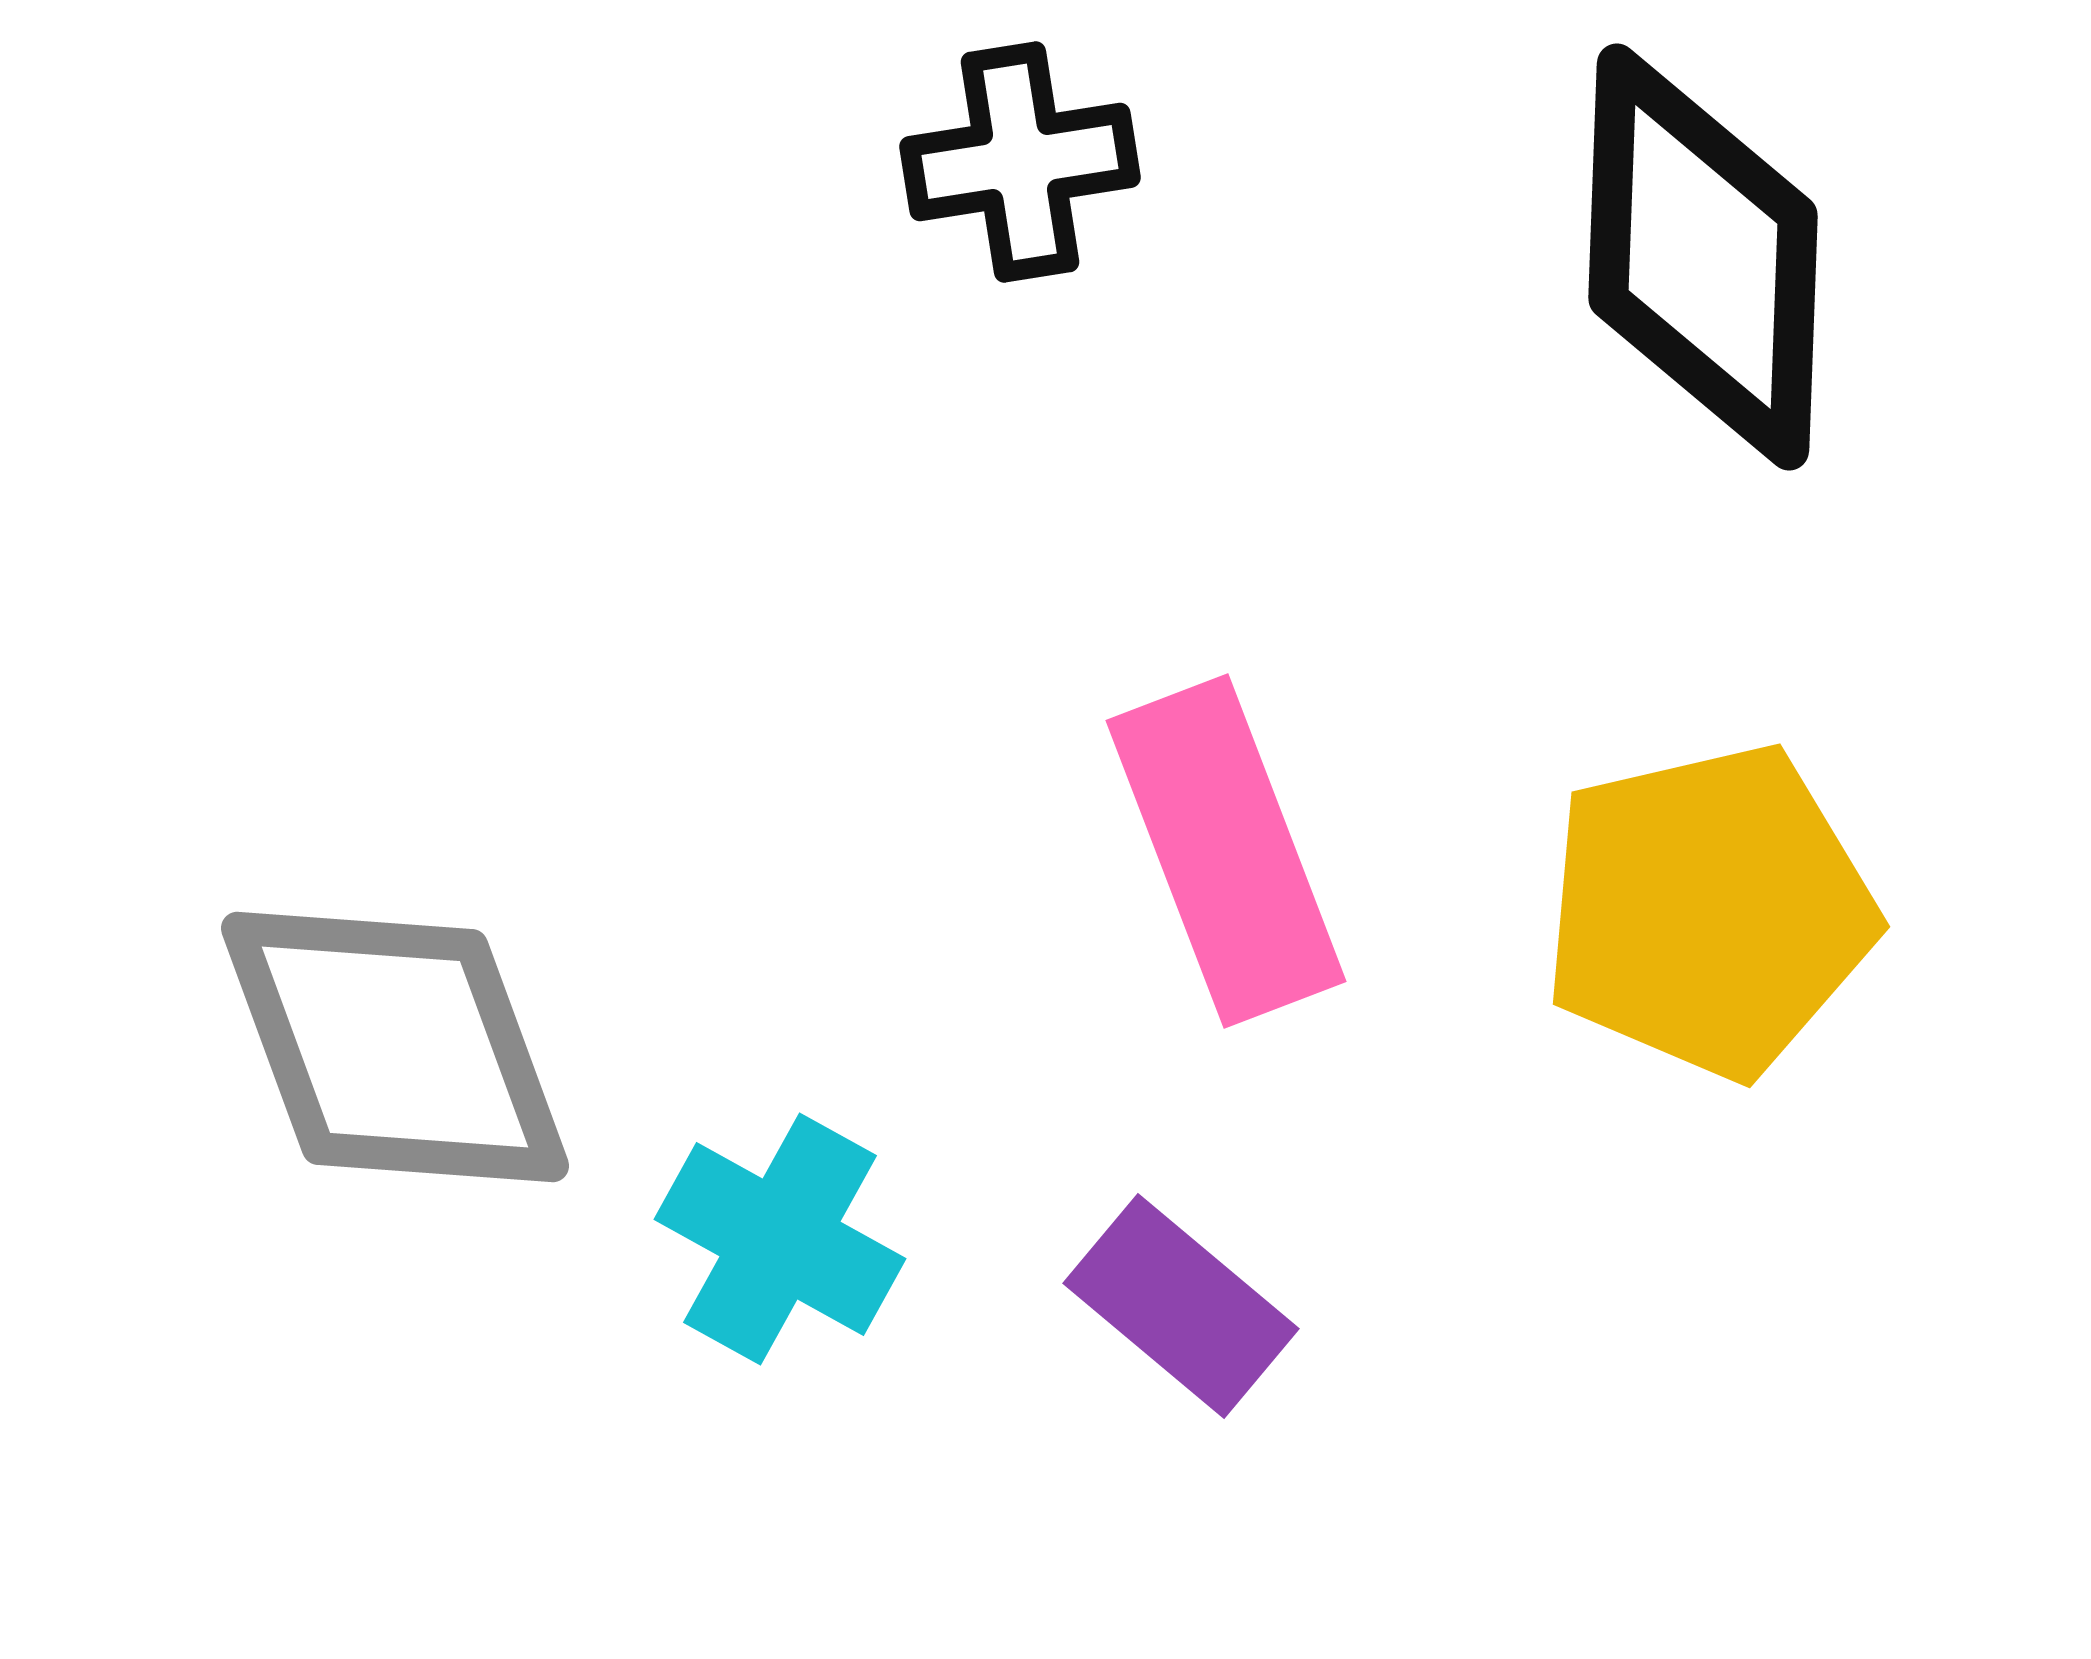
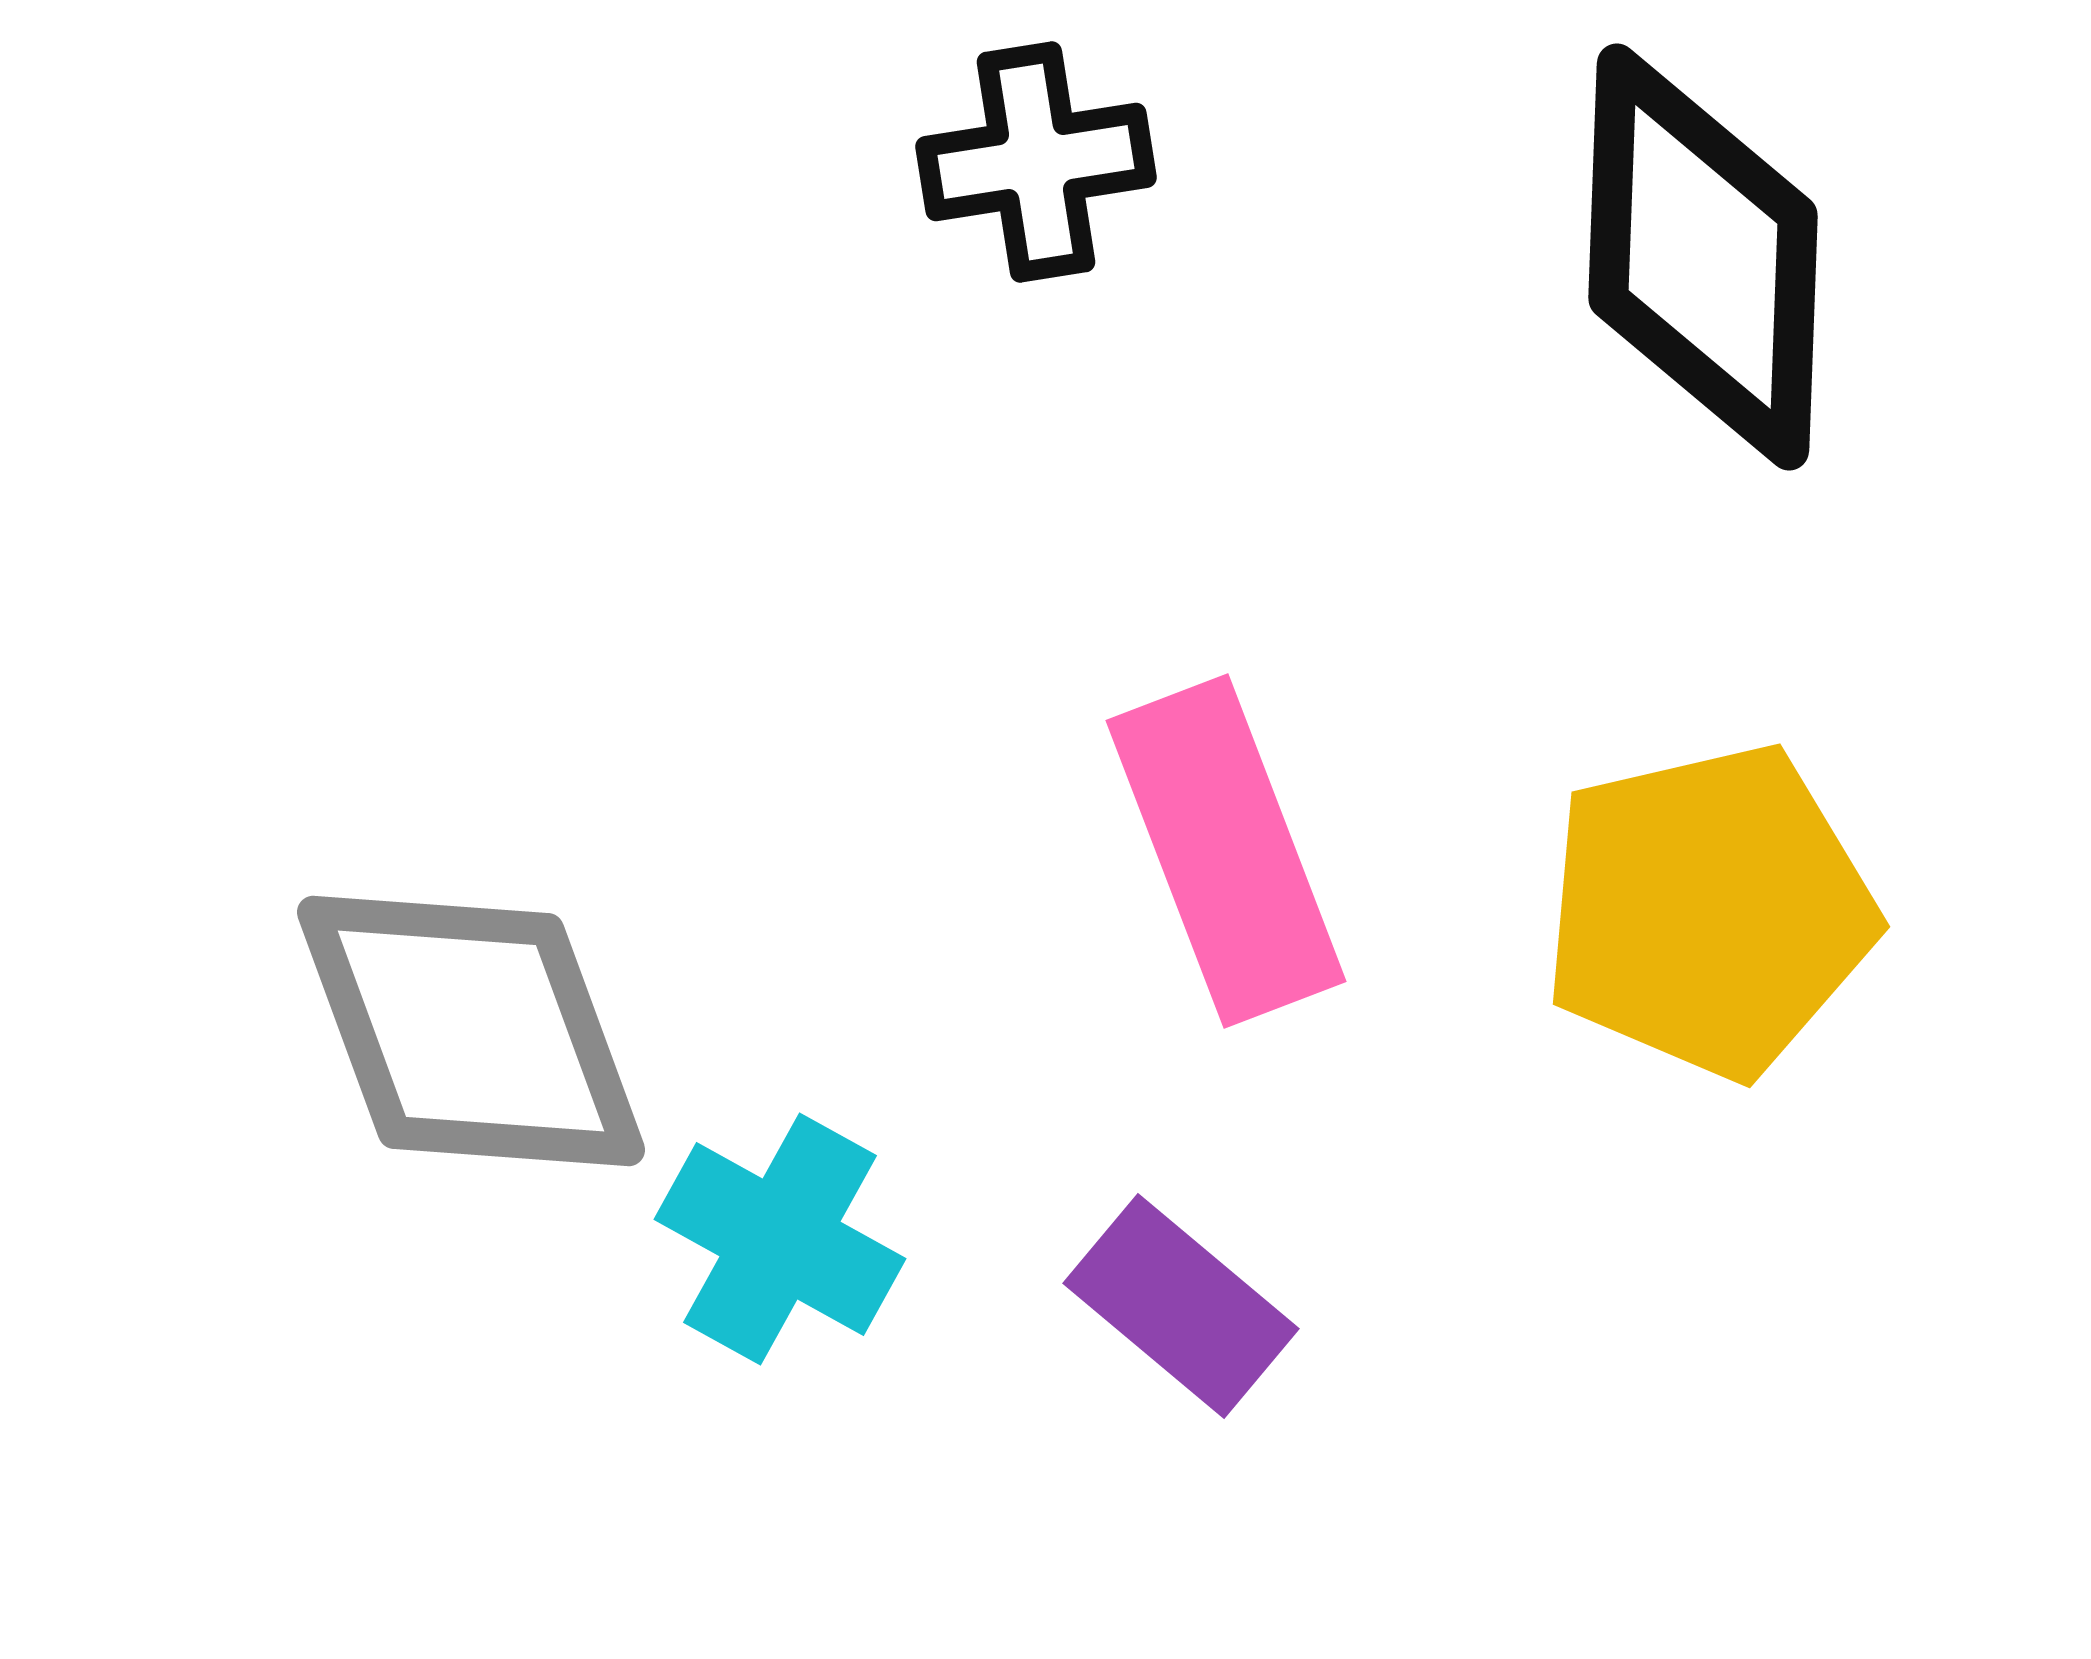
black cross: moved 16 px right
gray diamond: moved 76 px right, 16 px up
